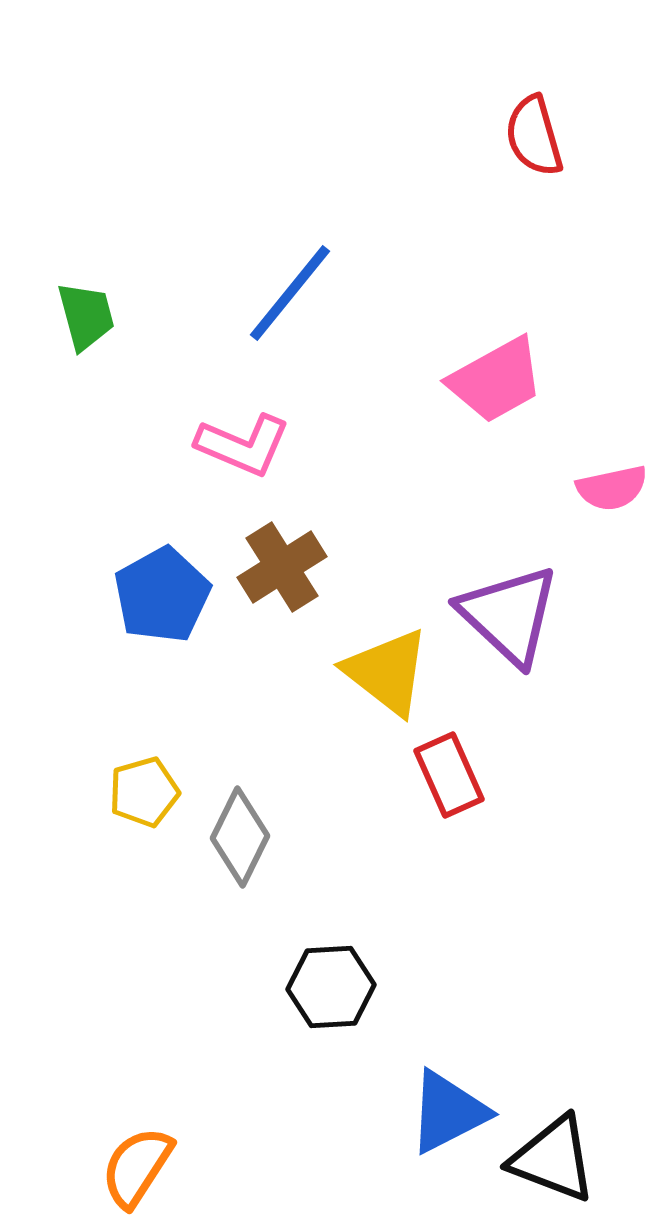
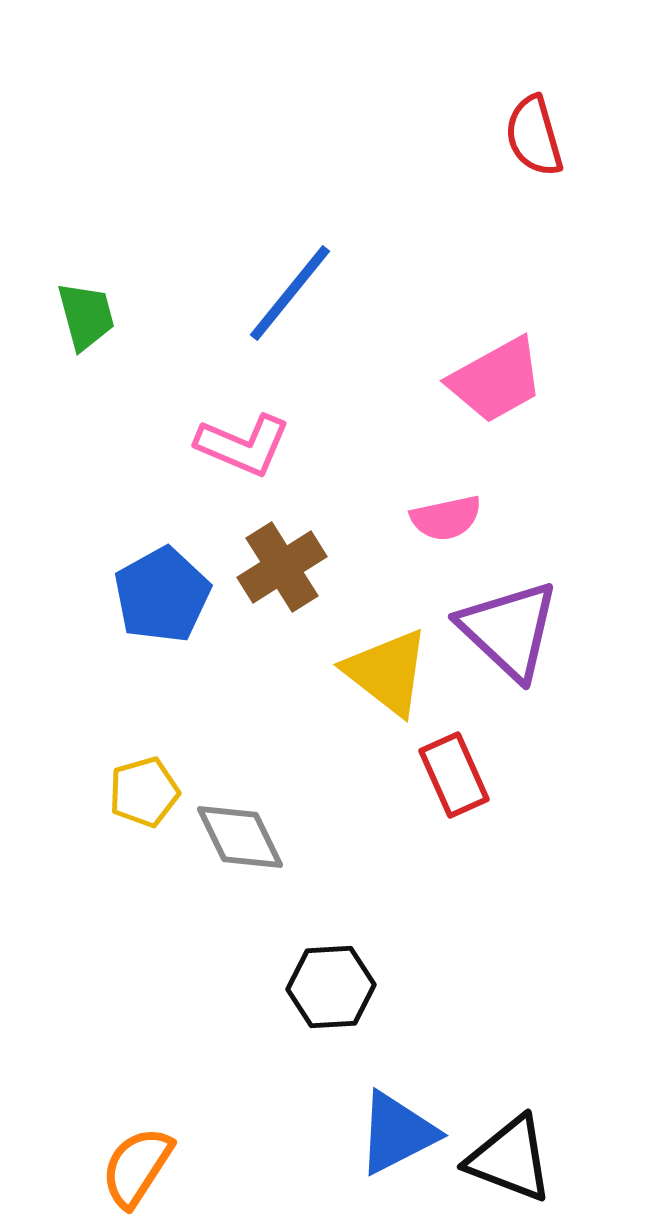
pink semicircle: moved 166 px left, 30 px down
purple triangle: moved 15 px down
red rectangle: moved 5 px right
gray diamond: rotated 52 degrees counterclockwise
blue triangle: moved 51 px left, 21 px down
black triangle: moved 43 px left
